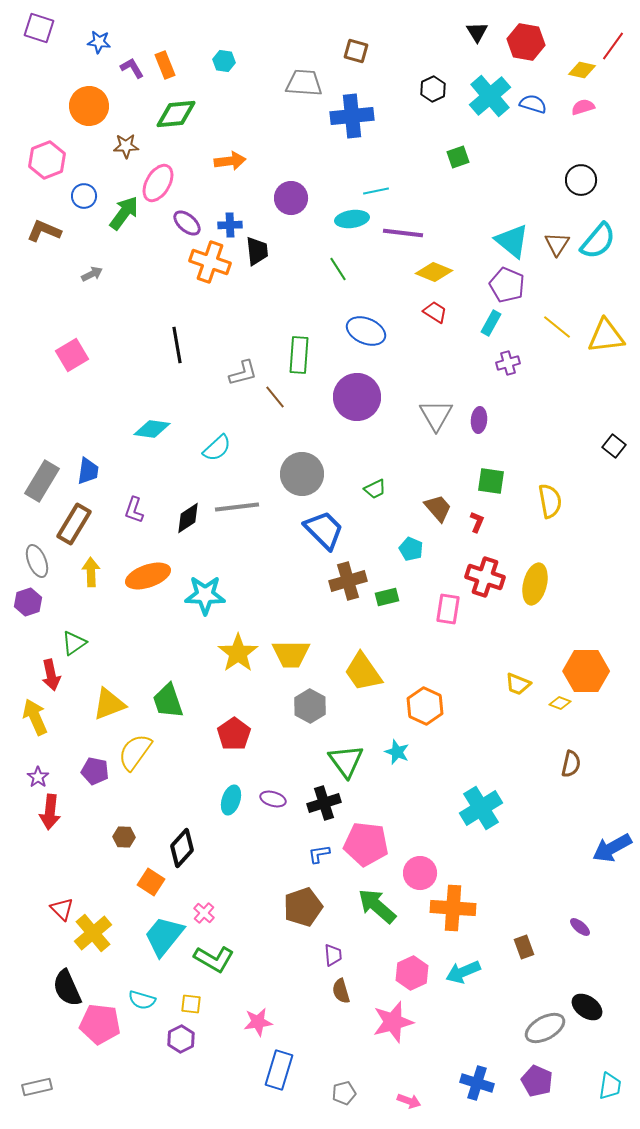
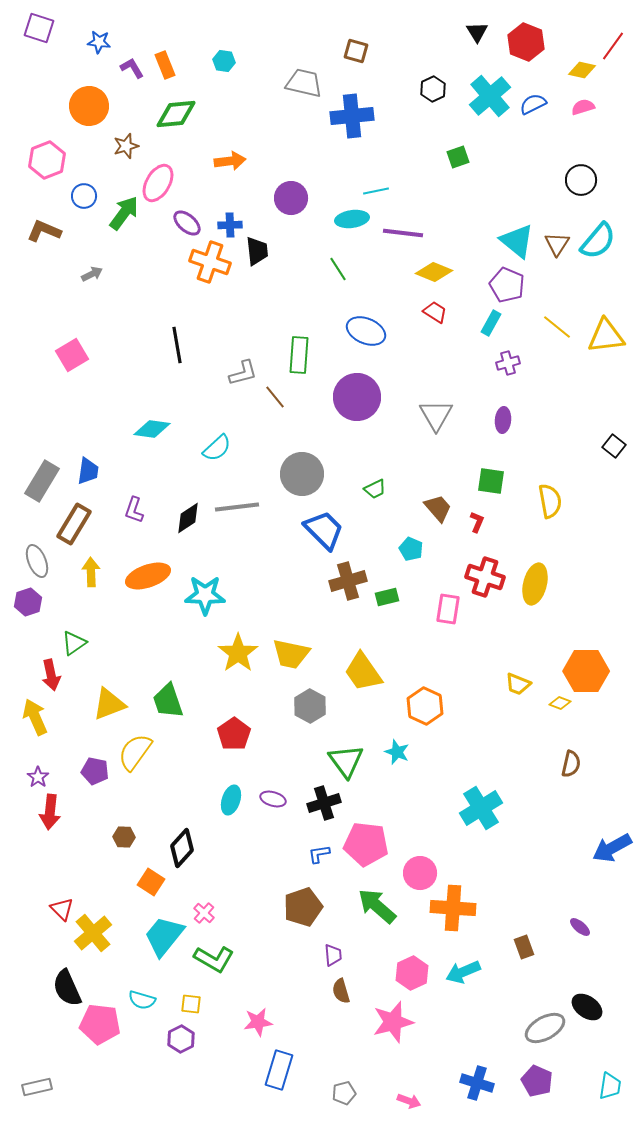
red hexagon at (526, 42): rotated 12 degrees clockwise
gray trapezoid at (304, 83): rotated 9 degrees clockwise
blue semicircle at (533, 104): rotated 44 degrees counterclockwise
brown star at (126, 146): rotated 15 degrees counterclockwise
cyan triangle at (512, 241): moved 5 px right
purple ellipse at (479, 420): moved 24 px right
yellow trapezoid at (291, 654): rotated 12 degrees clockwise
